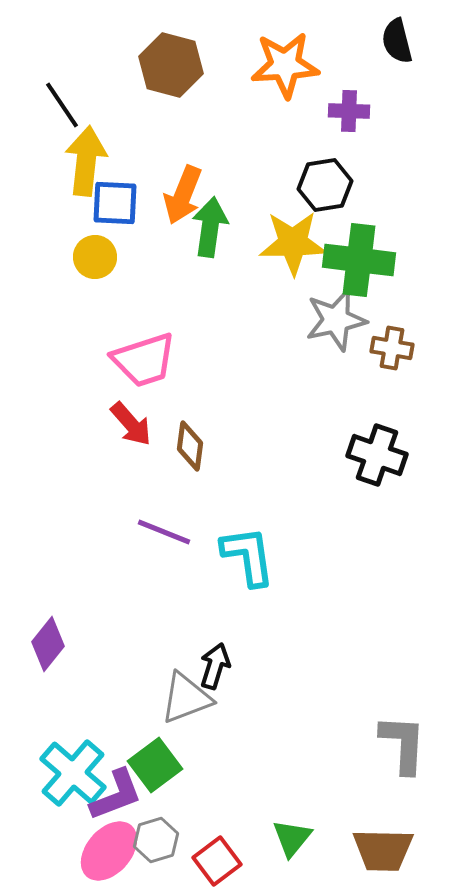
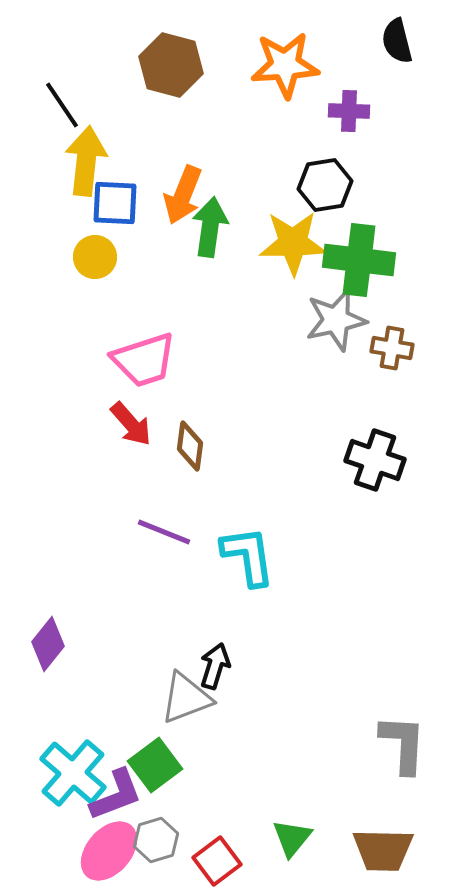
black cross: moved 2 px left, 5 px down
